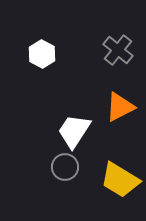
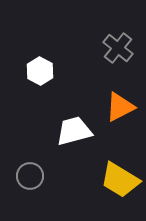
gray cross: moved 2 px up
white hexagon: moved 2 px left, 17 px down
white trapezoid: rotated 42 degrees clockwise
gray circle: moved 35 px left, 9 px down
